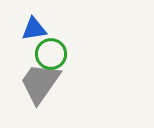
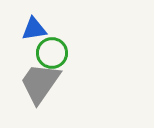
green circle: moved 1 px right, 1 px up
